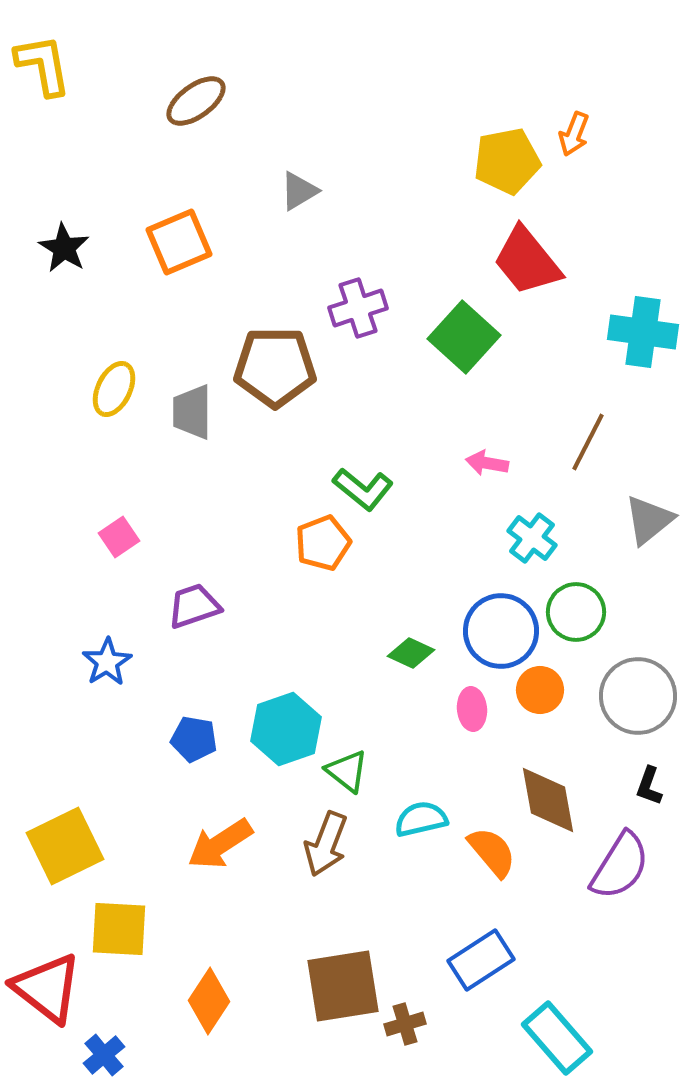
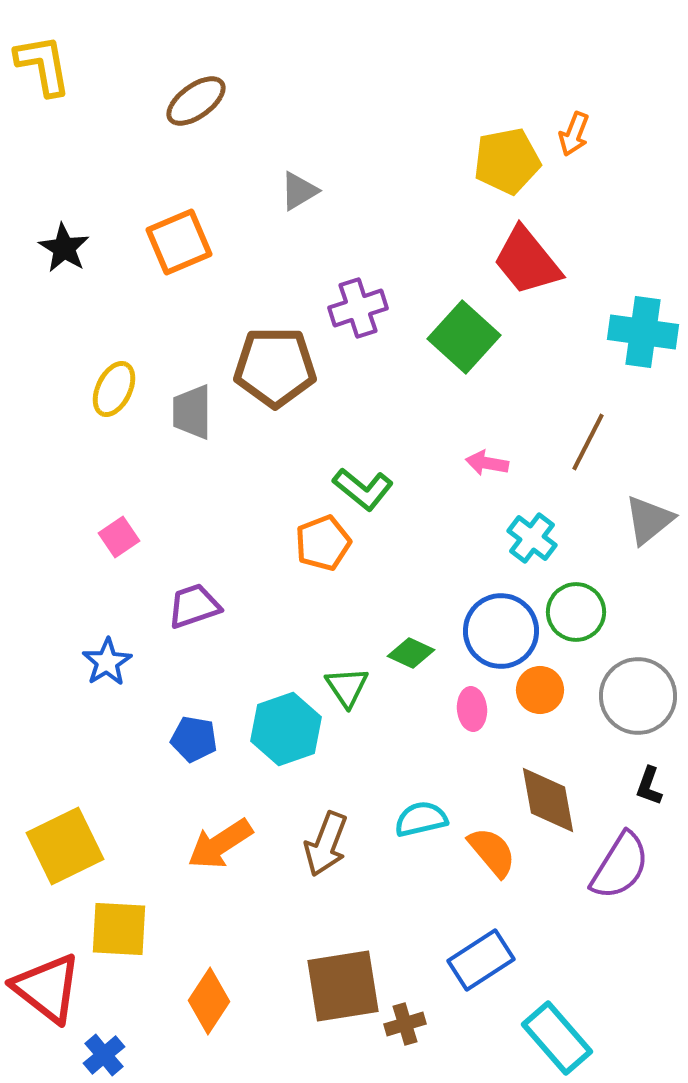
green triangle at (347, 771): moved 84 px up; rotated 18 degrees clockwise
